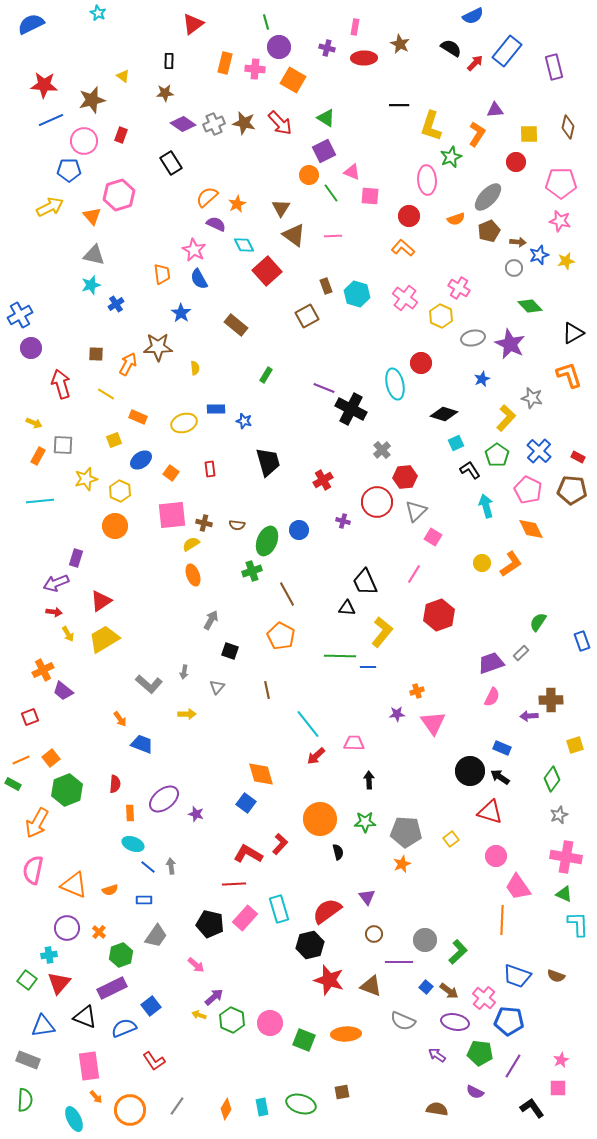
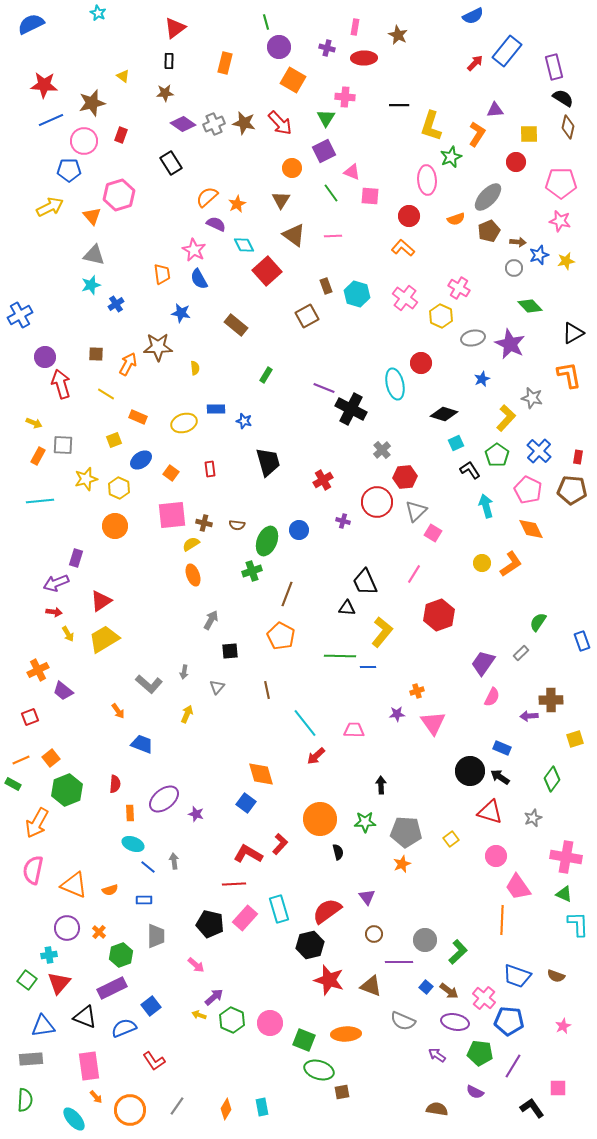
red triangle at (193, 24): moved 18 px left, 4 px down
brown star at (400, 44): moved 2 px left, 9 px up
black semicircle at (451, 48): moved 112 px right, 50 px down
pink cross at (255, 69): moved 90 px right, 28 px down
brown star at (92, 100): moved 3 px down
green triangle at (326, 118): rotated 30 degrees clockwise
orange circle at (309, 175): moved 17 px left, 7 px up
brown triangle at (281, 208): moved 8 px up
blue star at (181, 313): rotated 24 degrees counterclockwise
purple circle at (31, 348): moved 14 px right, 9 px down
orange L-shape at (569, 375): rotated 8 degrees clockwise
red rectangle at (578, 457): rotated 72 degrees clockwise
yellow hexagon at (120, 491): moved 1 px left, 3 px up
pink square at (433, 537): moved 4 px up
brown line at (287, 594): rotated 50 degrees clockwise
black square at (230, 651): rotated 24 degrees counterclockwise
purple trapezoid at (491, 663): moved 8 px left; rotated 36 degrees counterclockwise
orange cross at (43, 670): moved 5 px left
yellow arrow at (187, 714): rotated 66 degrees counterclockwise
orange arrow at (120, 719): moved 2 px left, 8 px up
cyan line at (308, 724): moved 3 px left, 1 px up
pink trapezoid at (354, 743): moved 13 px up
yellow square at (575, 745): moved 6 px up
black arrow at (369, 780): moved 12 px right, 5 px down
gray star at (559, 815): moved 26 px left, 3 px down
gray arrow at (171, 866): moved 3 px right, 5 px up
gray trapezoid at (156, 936): rotated 35 degrees counterclockwise
gray rectangle at (28, 1060): moved 3 px right, 1 px up; rotated 25 degrees counterclockwise
pink star at (561, 1060): moved 2 px right, 34 px up
green ellipse at (301, 1104): moved 18 px right, 34 px up
cyan ellipse at (74, 1119): rotated 15 degrees counterclockwise
